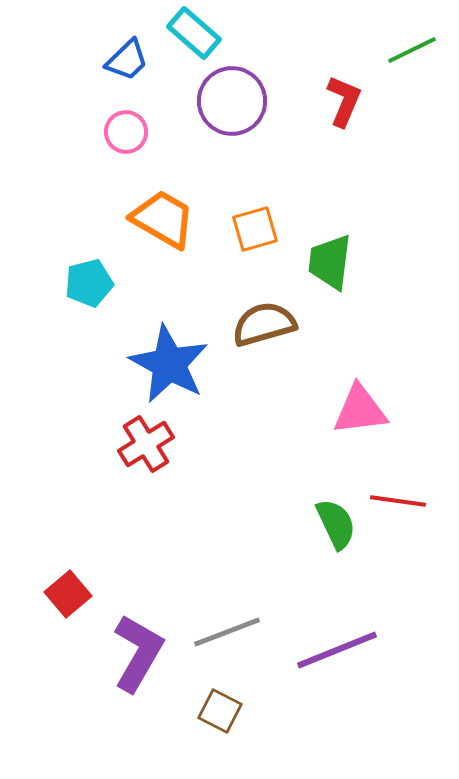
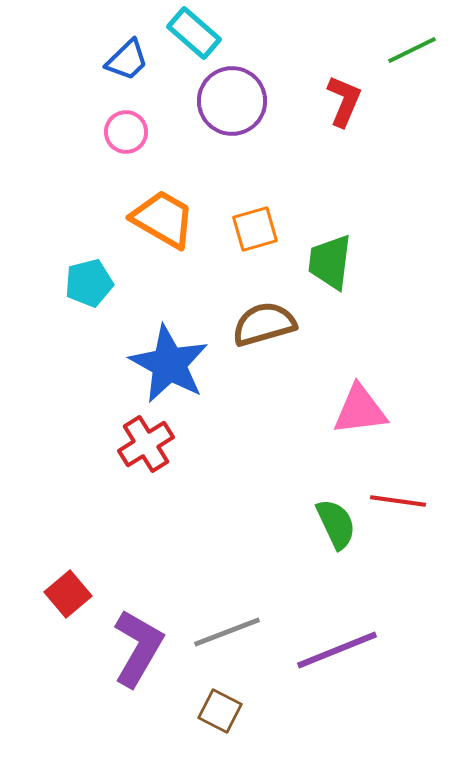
purple L-shape: moved 5 px up
